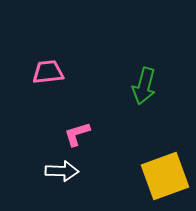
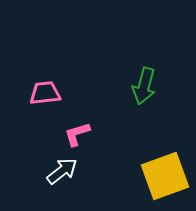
pink trapezoid: moved 3 px left, 21 px down
white arrow: rotated 40 degrees counterclockwise
